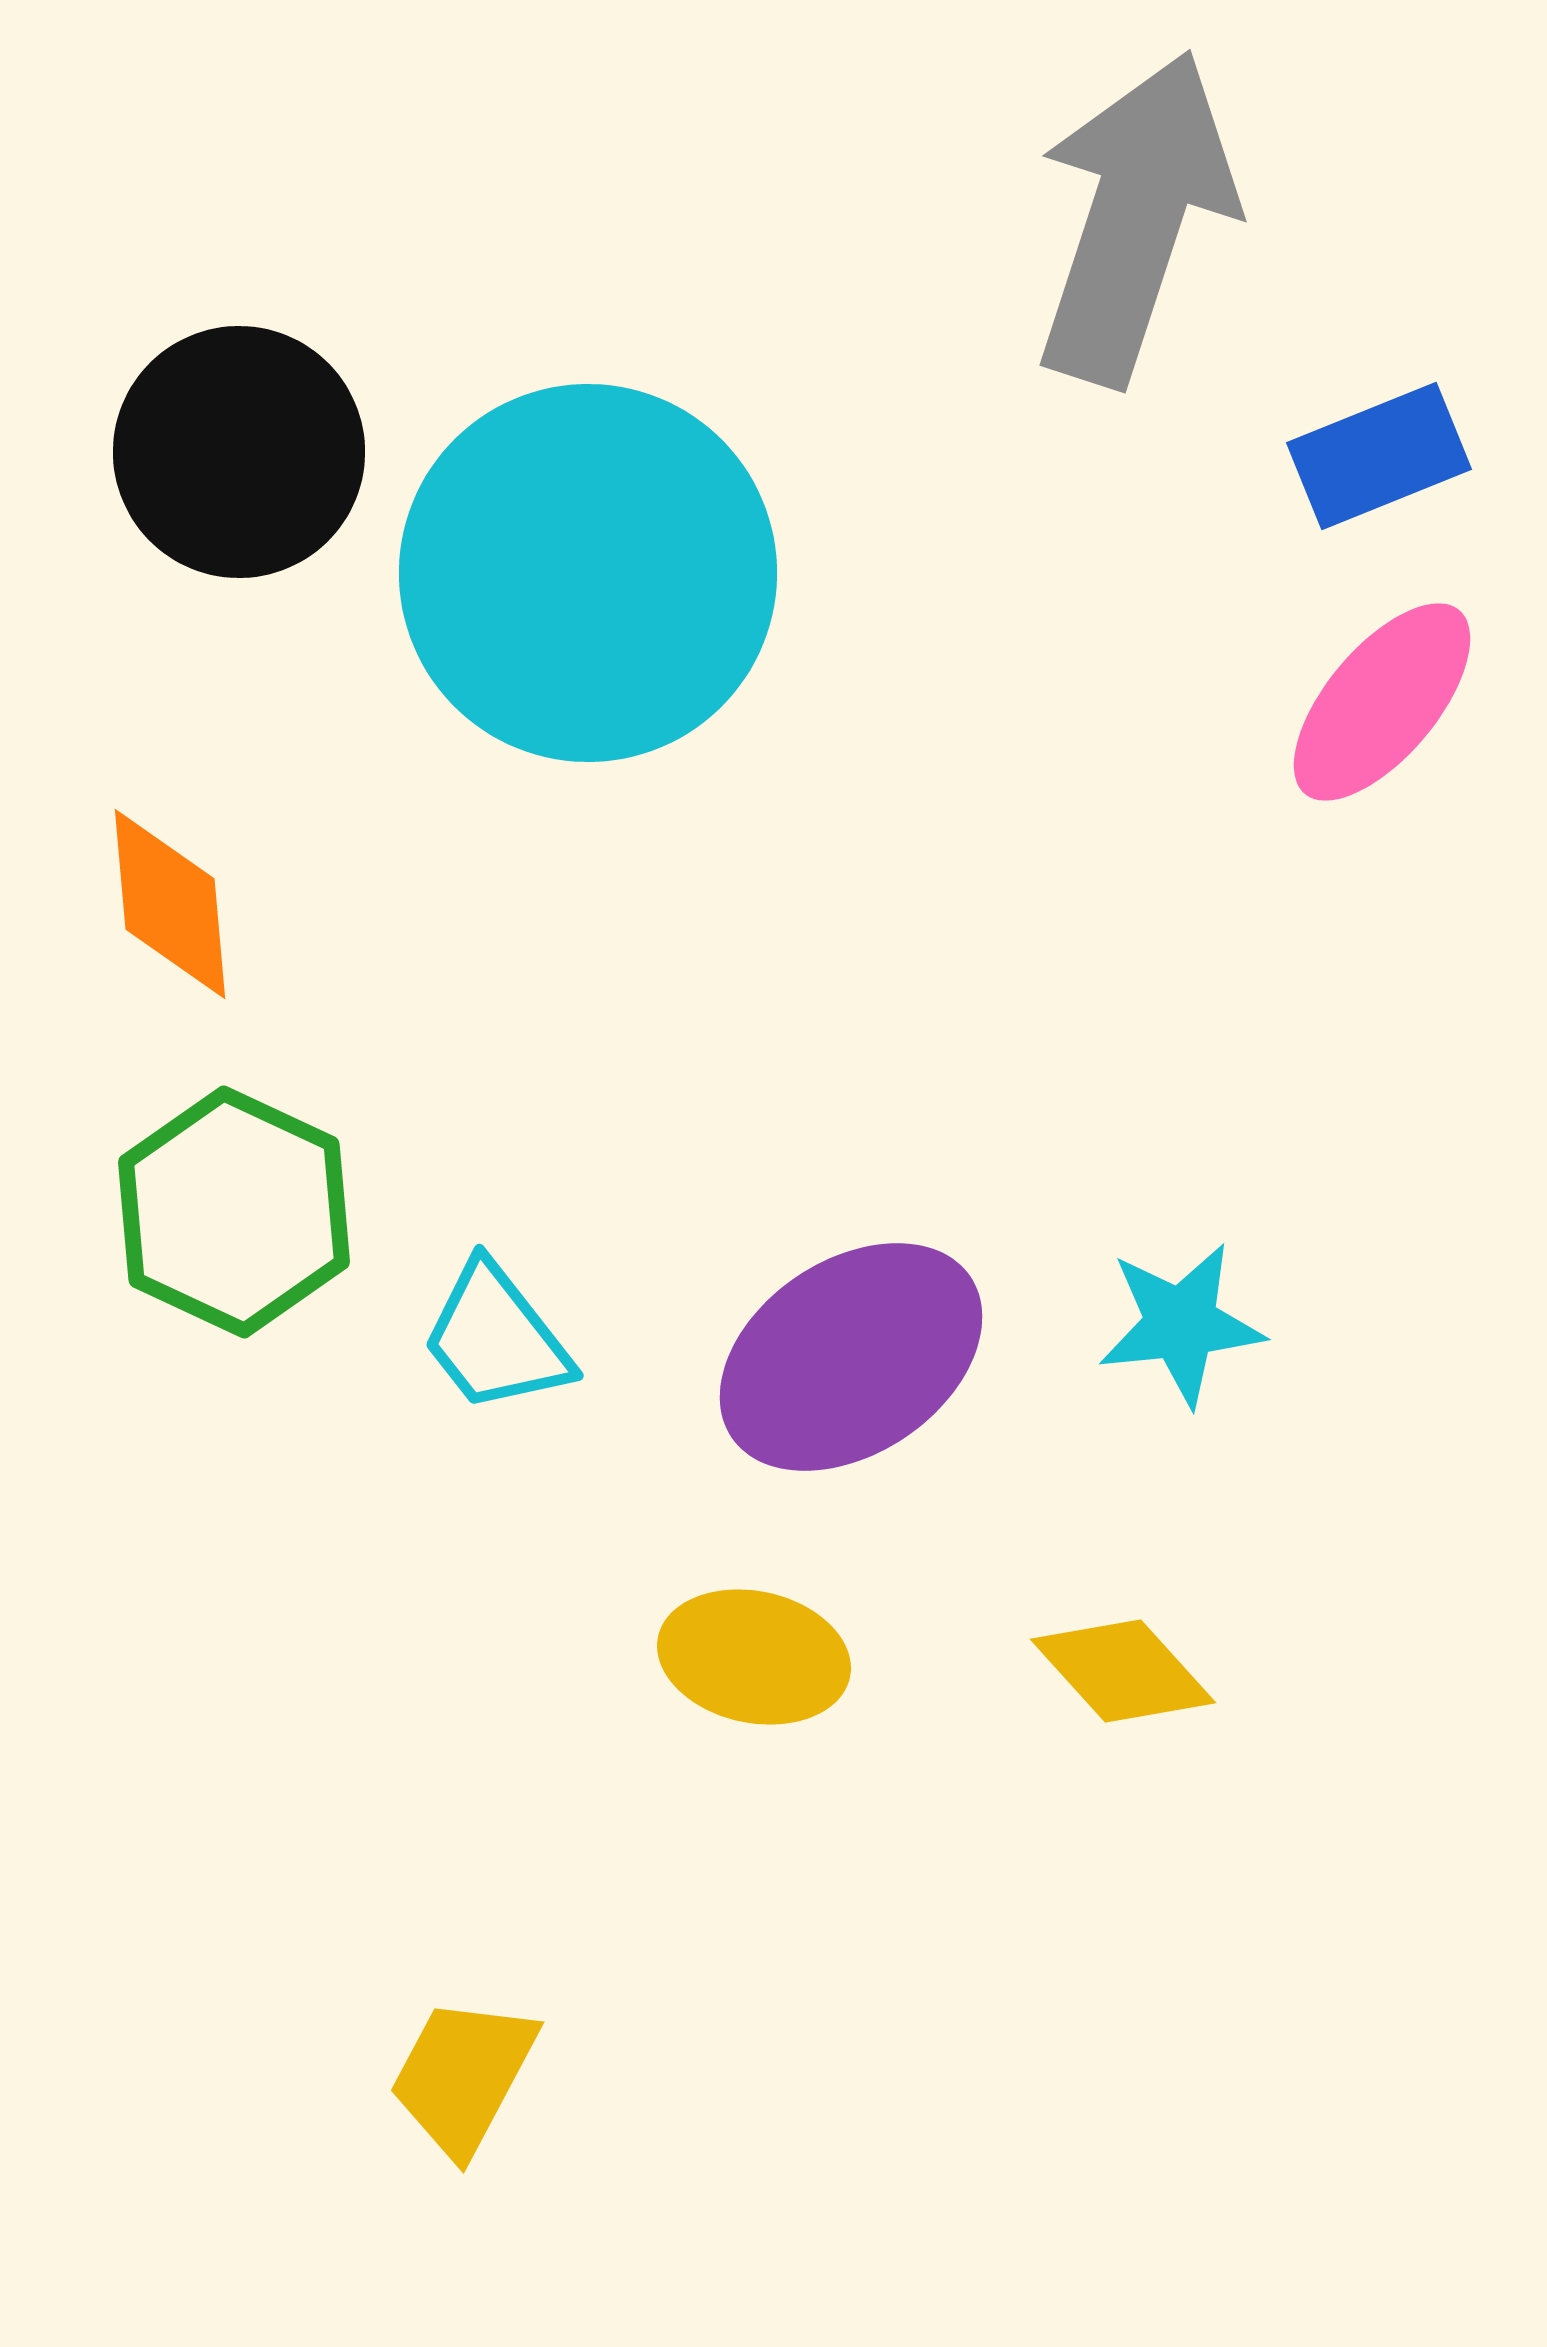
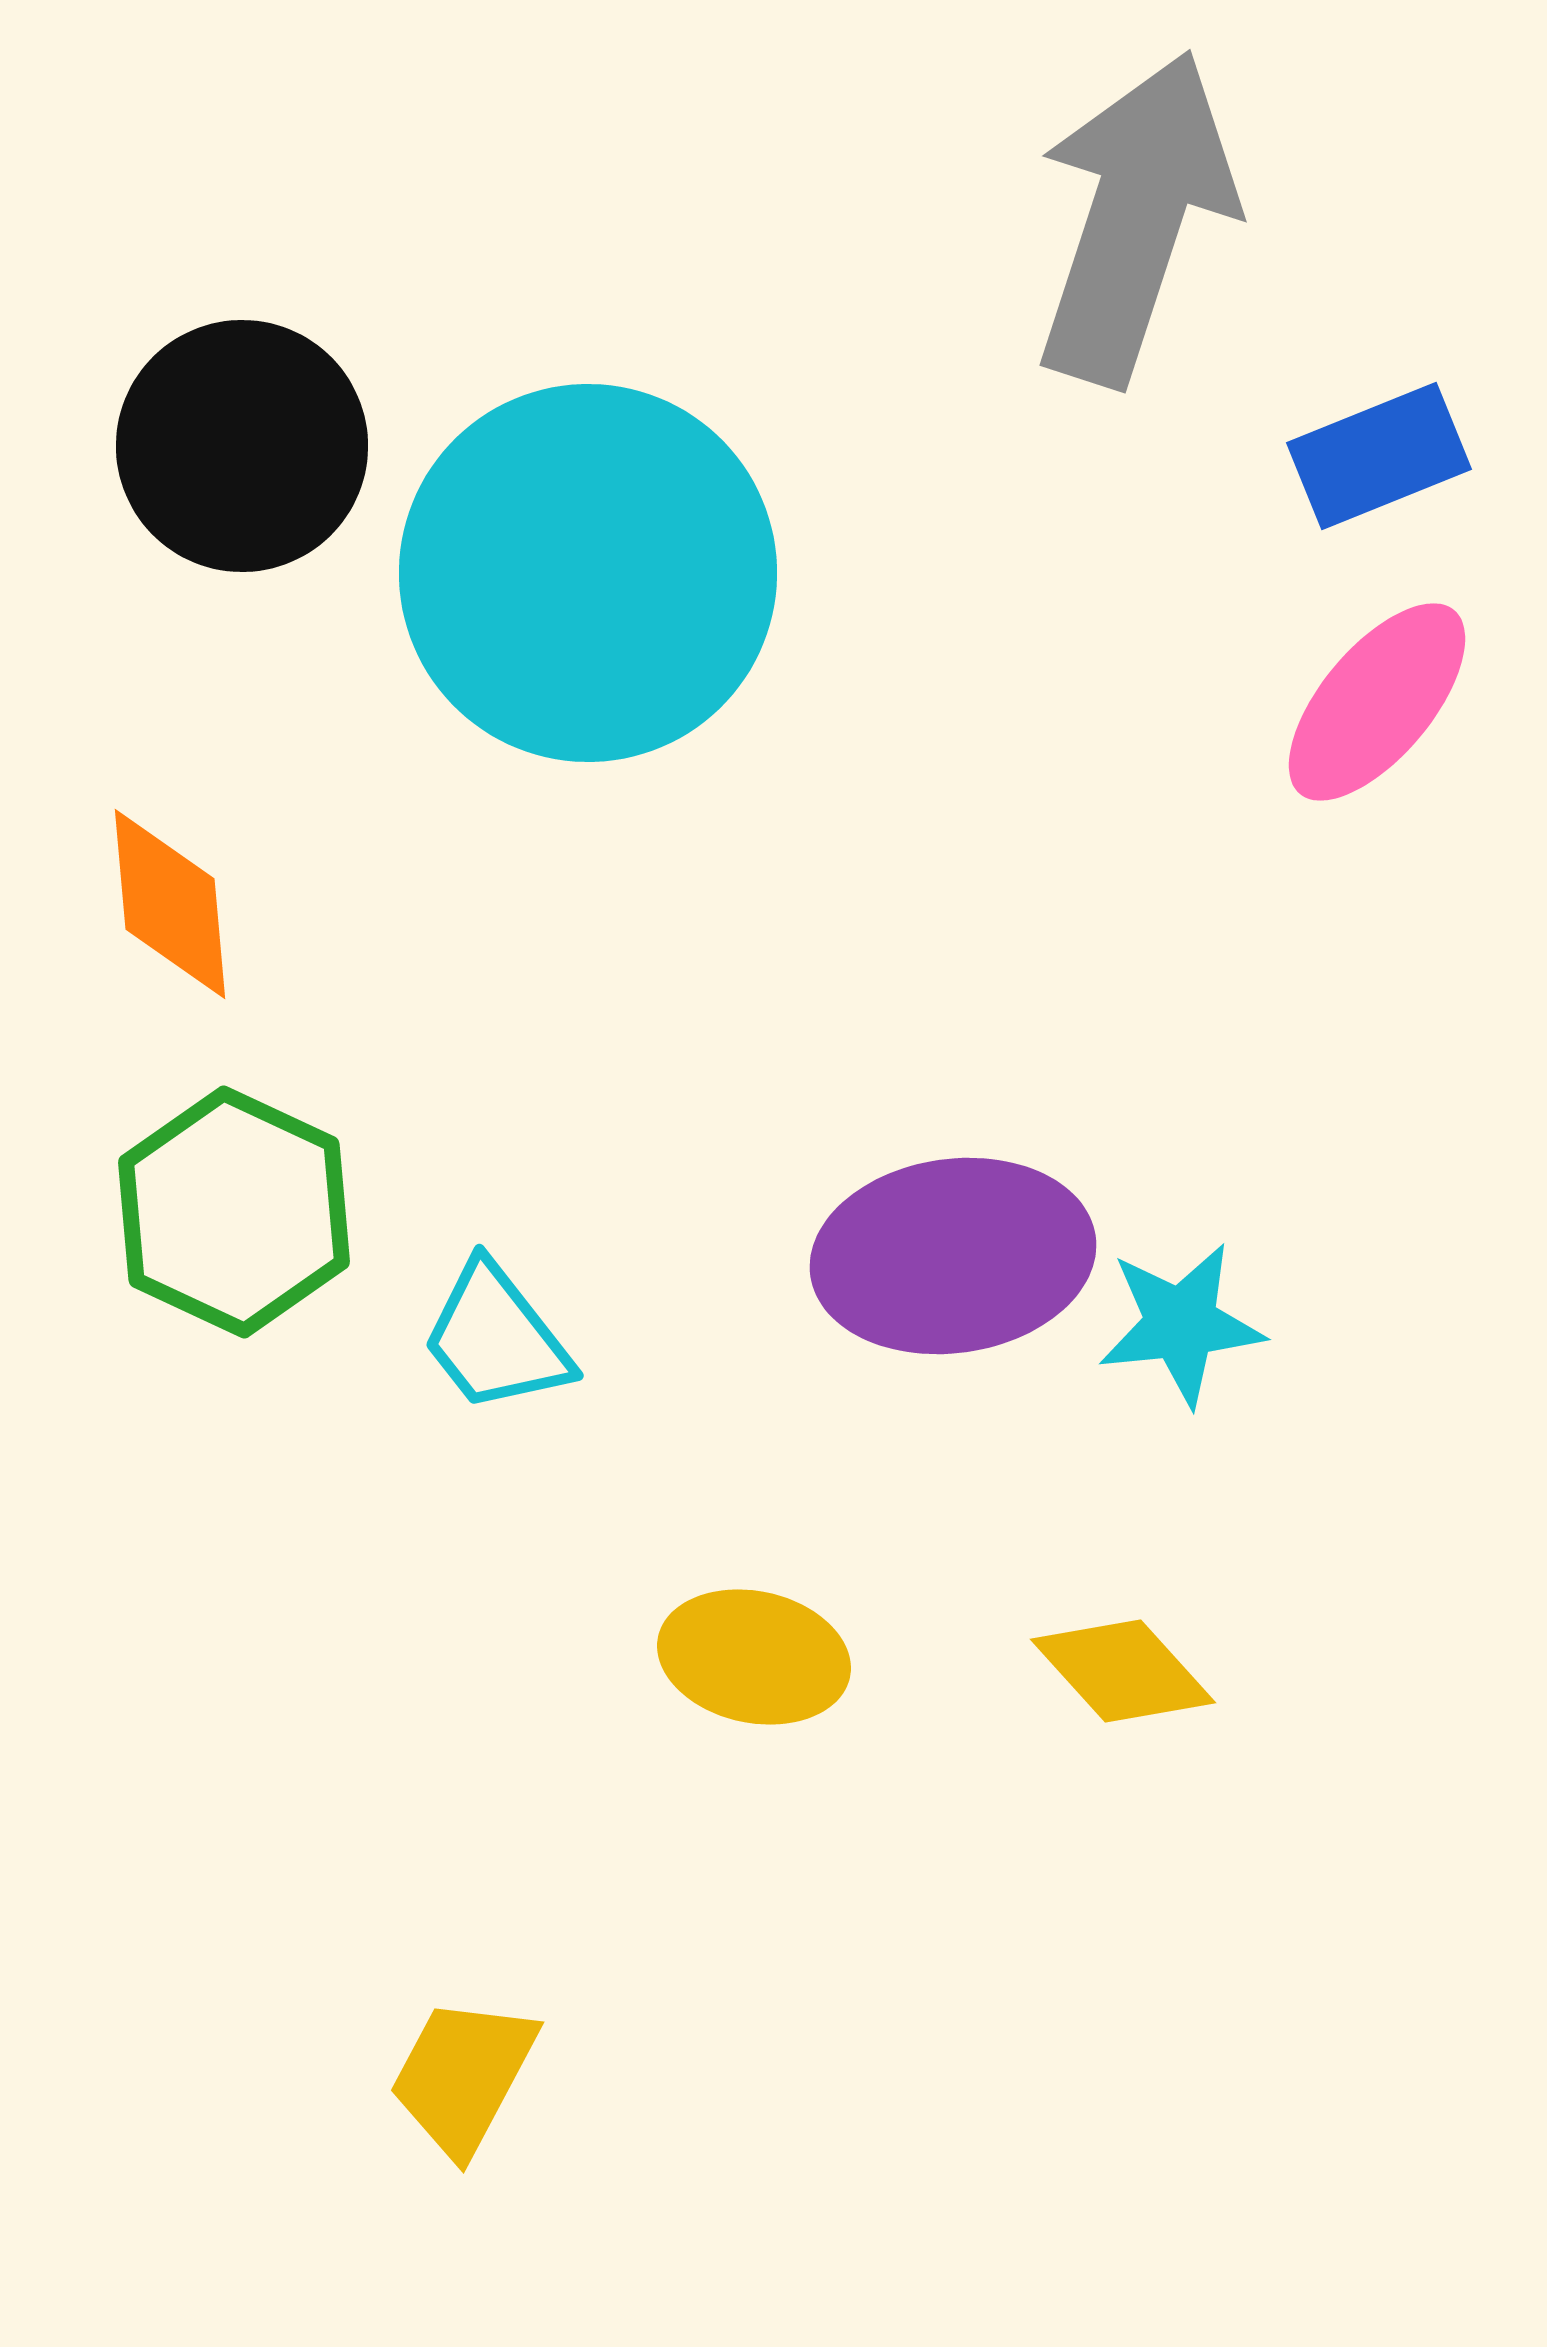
black circle: moved 3 px right, 6 px up
pink ellipse: moved 5 px left
purple ellipse: moved 102 px right, 101 px up; rotated 26 degrees clockwise
